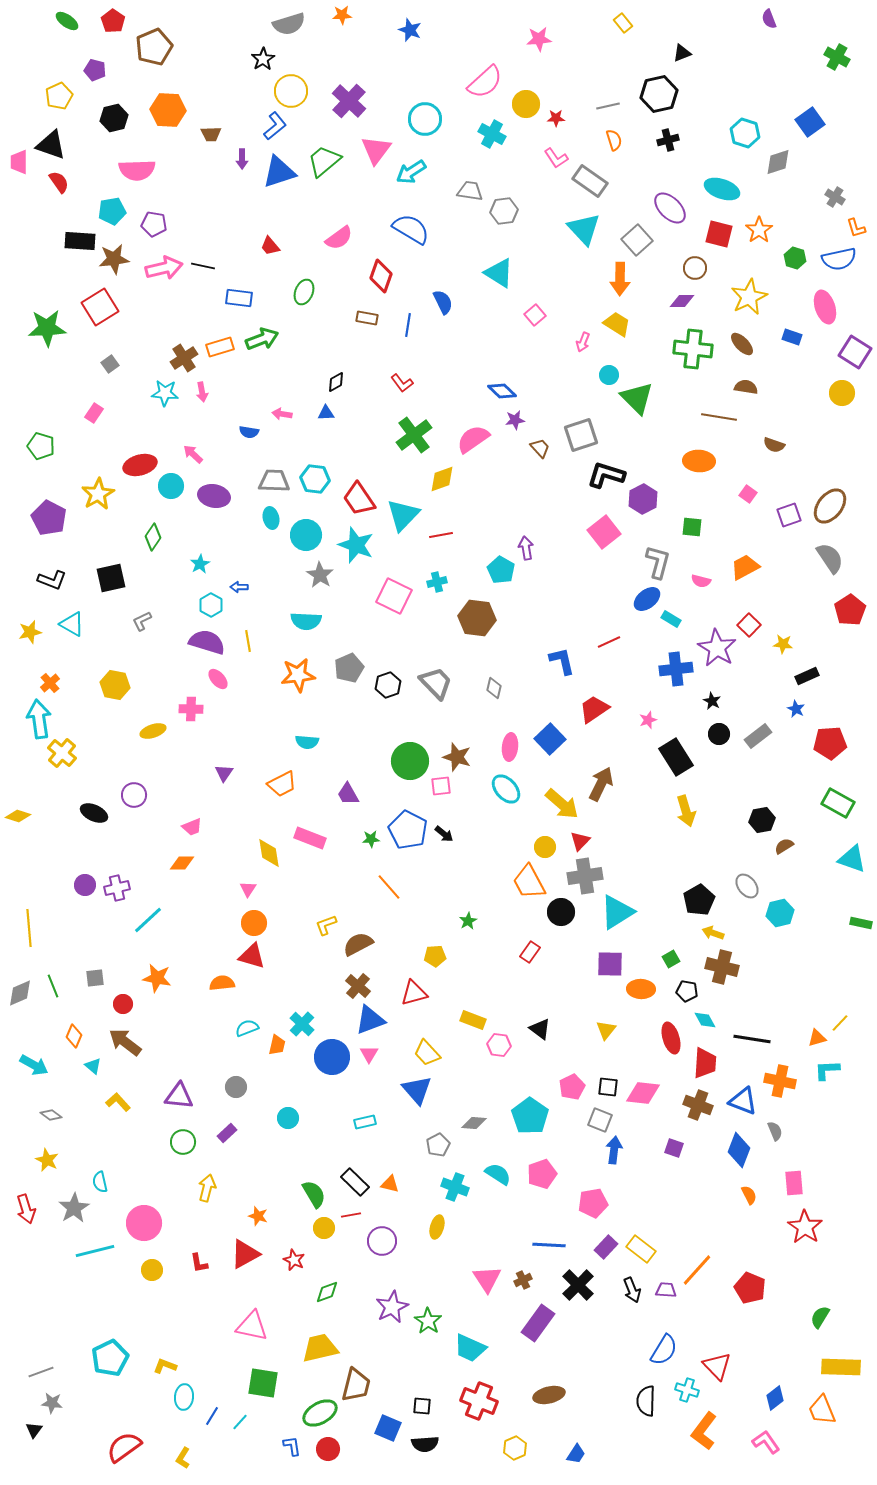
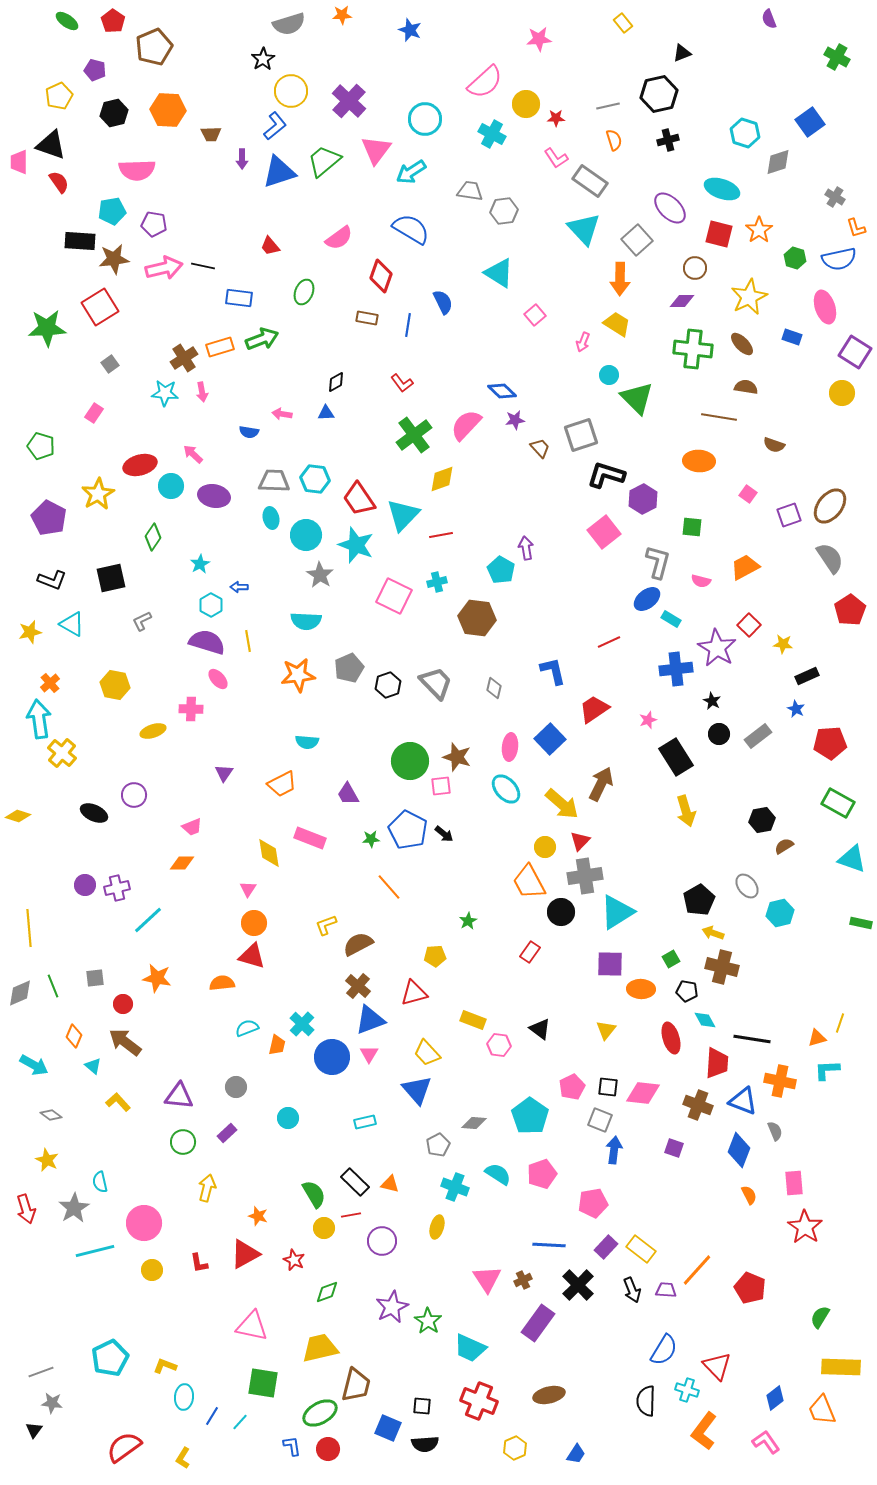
black hexagon at (114, 118): moved 5 px up
pink semicircle at (473, 439): moved 7 px left, 14 px up; rotated 12 degrees counterclockwise
blue L-shape at (562, 661): moved 9 px left, 10 px down
yellow line at (840, 1023): rotated 24 degrees counterclockwise
red trapezoid at (705, 1063): moved 12 px right
